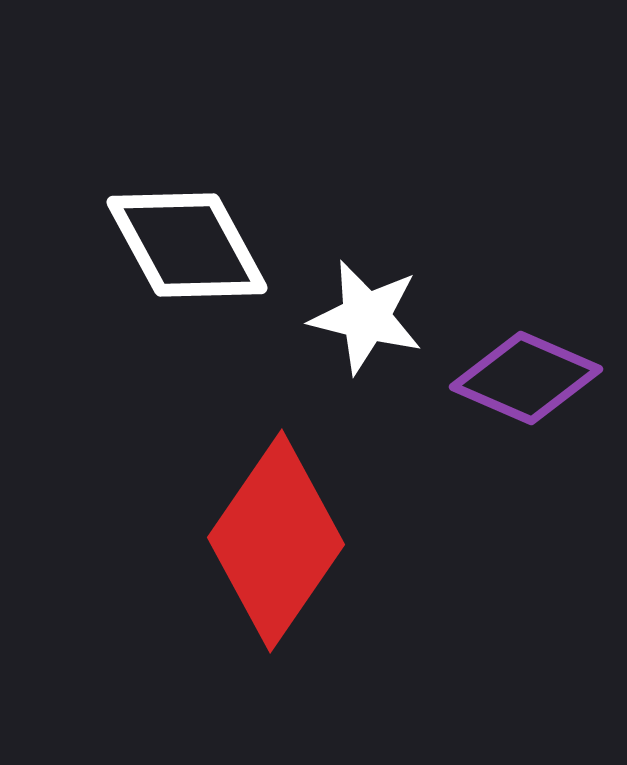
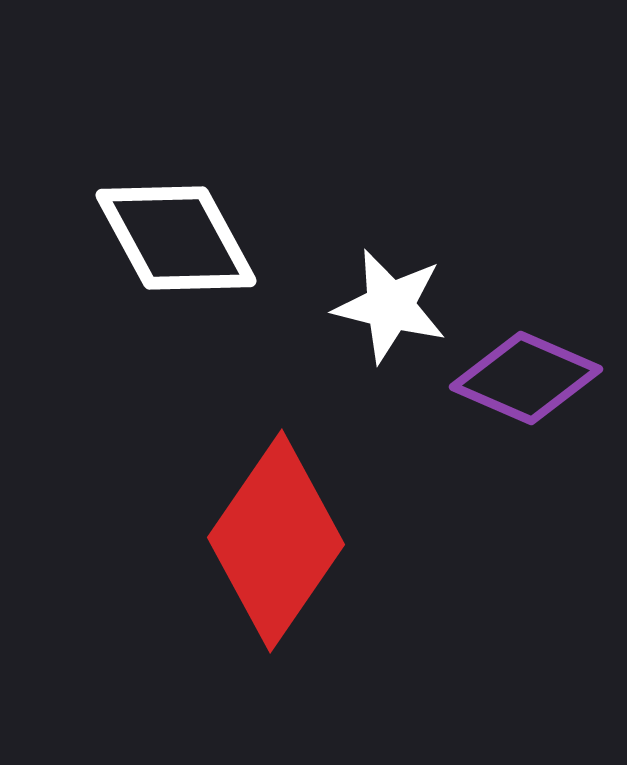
white diamond: moved 11 px left, 7 px up
white star: moved 24 px right, 11 px up
